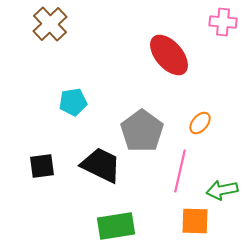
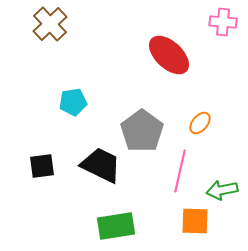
red ellipse: rotated 6 degrees counterclockwise
